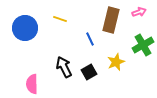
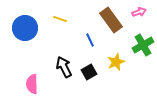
brown rectangle: rotated 50 degrees counterclockwise
blue line: moved 1 px down
